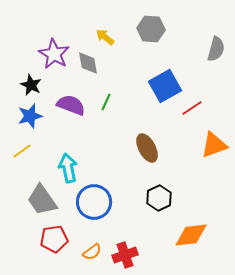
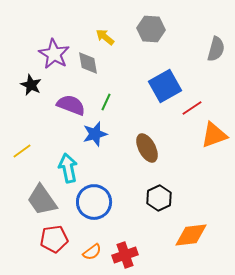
blue star: moved 65 px right, 18 px down
orange triangle: moved 10 px up
